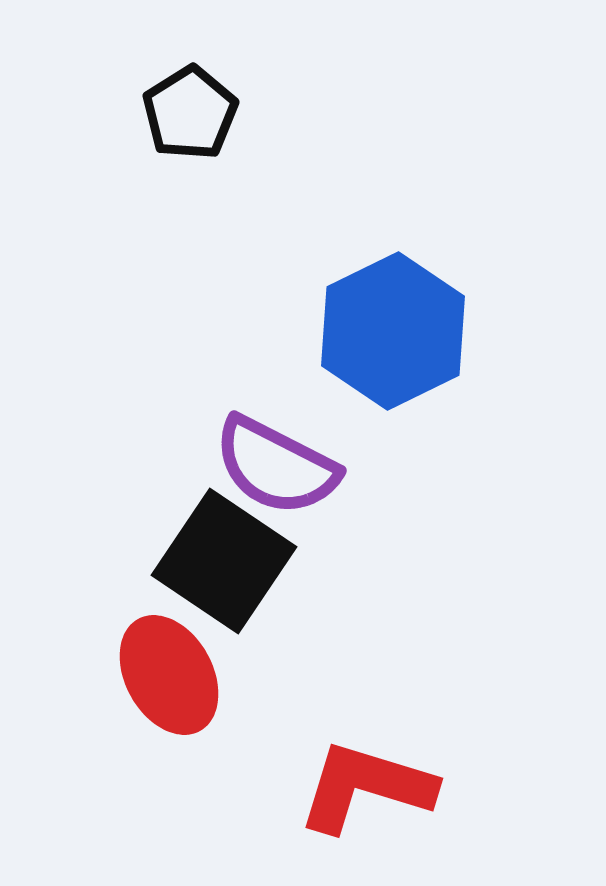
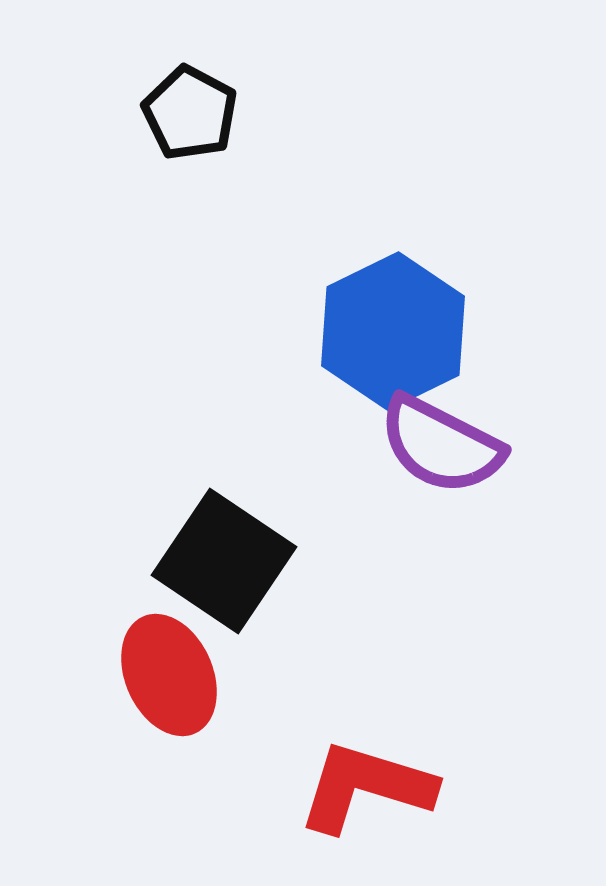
black pentagon: rotated 12 degrees counterclockwise
purple semicircle: moved 165 px right, 21 px up
red ellipse: rotated 5 degrees clockwise
